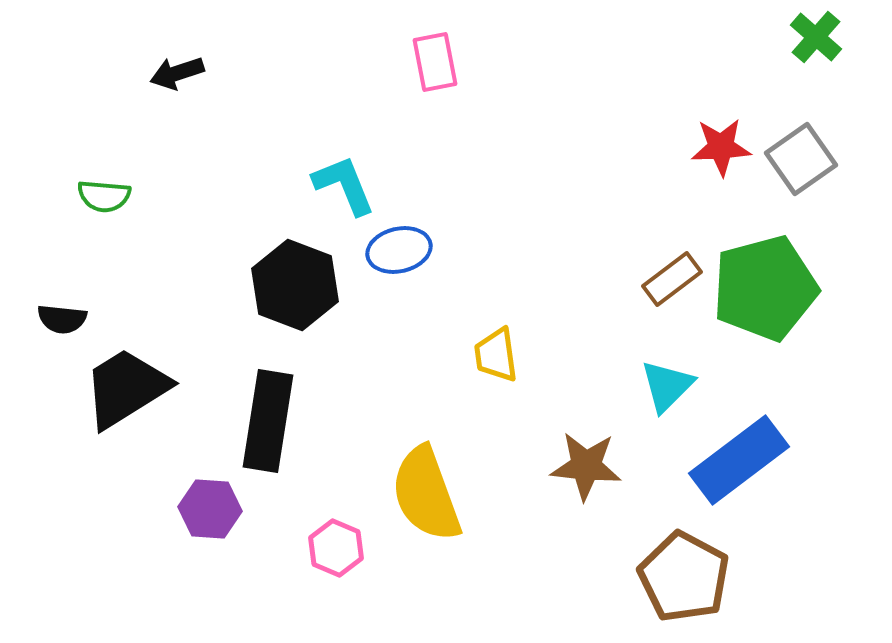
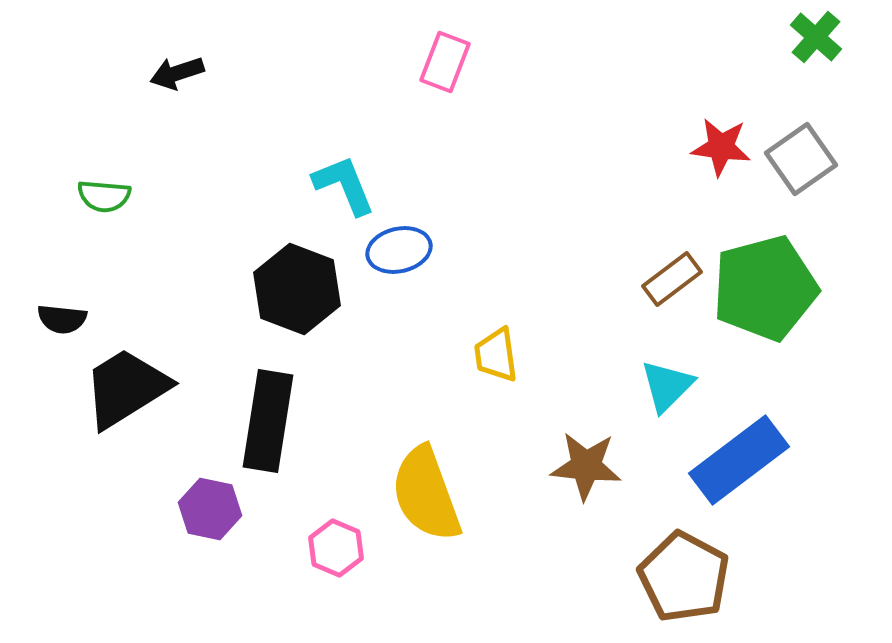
pink rectangle: moved 10 px right; rotated 32 degrees clockwise
red star: rotated 10 degrees clockwise
black hexagon: moved 2 px right, 4 px down
purple hexagon: rotated 8 degrees clockwise
